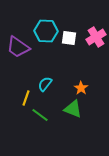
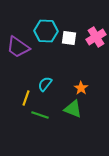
green line: rotated 18 degrees counterclockwise
